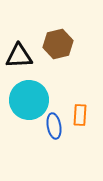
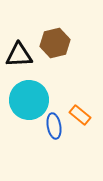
brown hexagon: moved 3 px left, 1 px up
black triangle: moved 1 px up
orange rectangle: rotated 55 degrees counterclockwise
